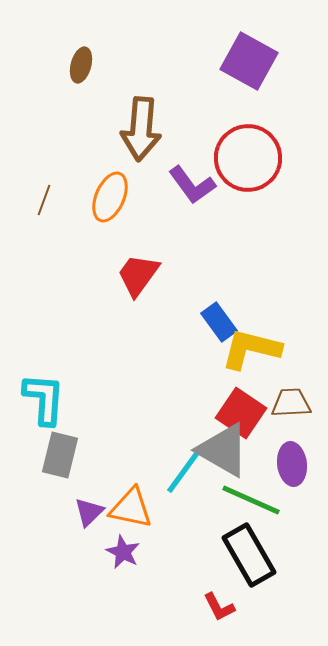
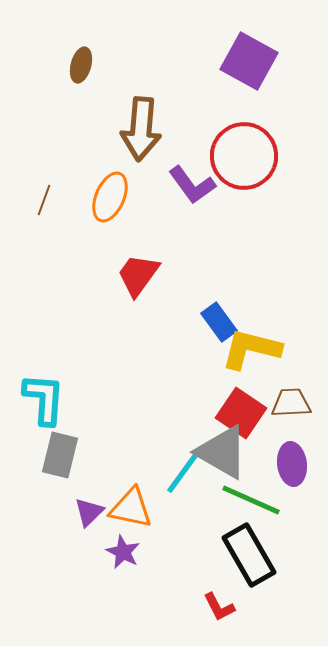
red circle: moved 4 px left, 2 px up
gray triangle: moved 1 px left, 2 px down
